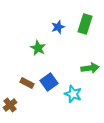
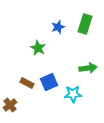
green arrow: moved 2 px left
blue square: rotated 12 degrees clockwise
cyan star: rotated 24 degrees counterclockwise
